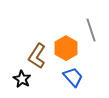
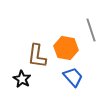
orange hexagon: rotated 20 degrees counterclockwise
brown L-shape: rotated 25 degrees counterclockwise
